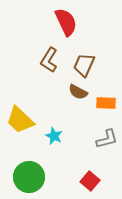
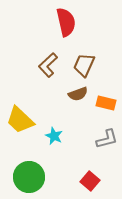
red semicircle: rotated 12 degrees clockwise
brown L-shape: moved 1 px left, 5 px down; rotated 15 degrees clockwise
brown semicircle: moved 2 px down; rotated 48 degrees counterclockwise
orange rectangle: rotated 12 degrees clockwise
